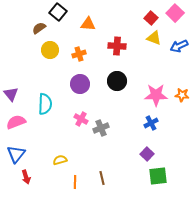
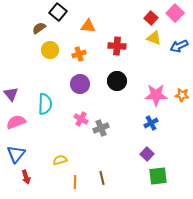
orange triangle: moved 2 px down
